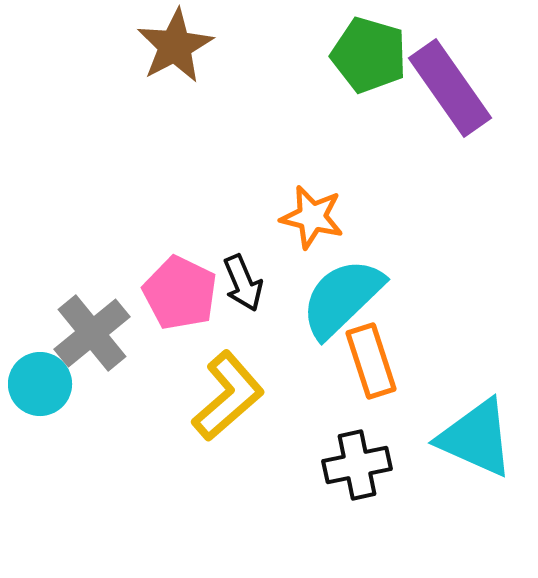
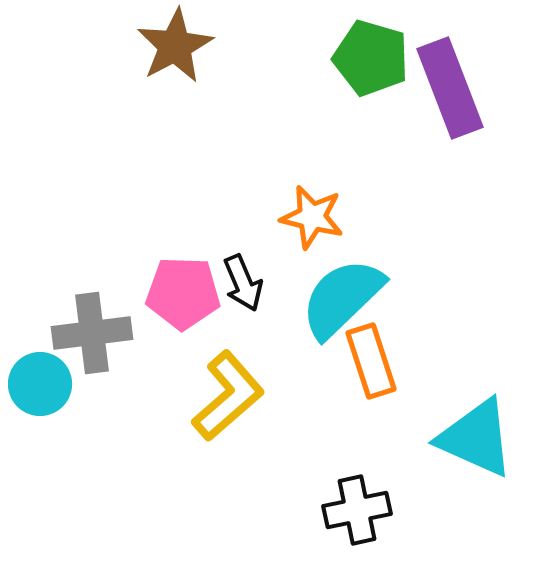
green pentagon: moved 2 px right, 3 px down
purple rectangle: rotated 14 degrees clockwise
pink pentagon: moved 3 px right; rotated 24 degrees counterclockwise
gray cross: rotated 32 degrees clockwise
black cross: moved 45 px down
